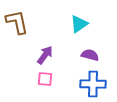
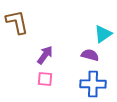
cyan triangle: moved 24 px right, 10 px down
